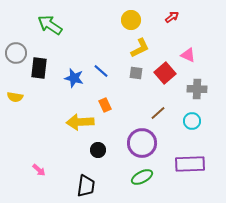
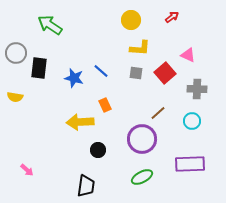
yellow L-shape: rotated 30 degrees clockwise
purple circle: moved 4 px up
pink arrow: moved 12 px left
